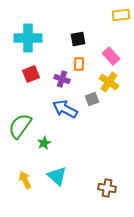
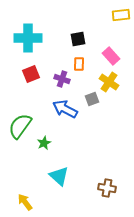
cyan triangle: moved 2 px right
yellow arrow: moved 22 px down; rotated 12 degrees counterclockwise
